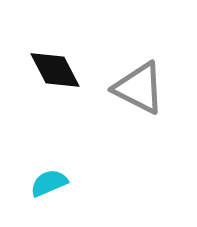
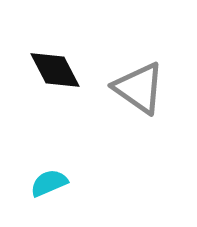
gray triangle: rotated 8 degrees clockwise
